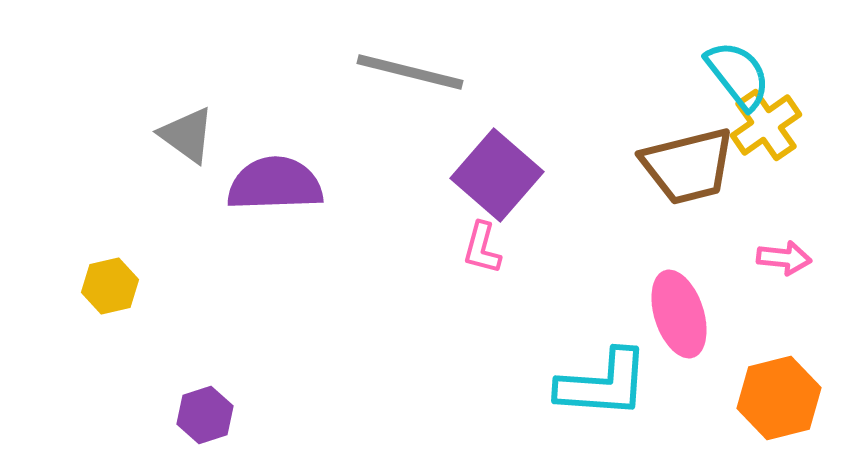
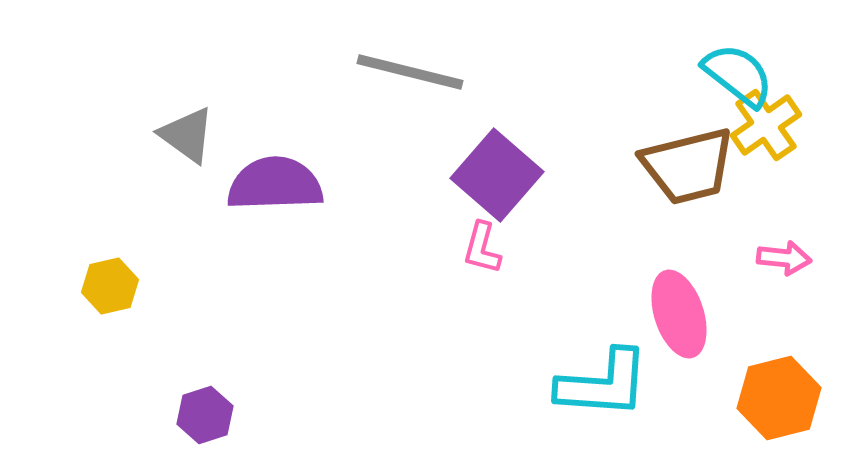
cyan semicircle: rotated 14 degrees counterclockwise
